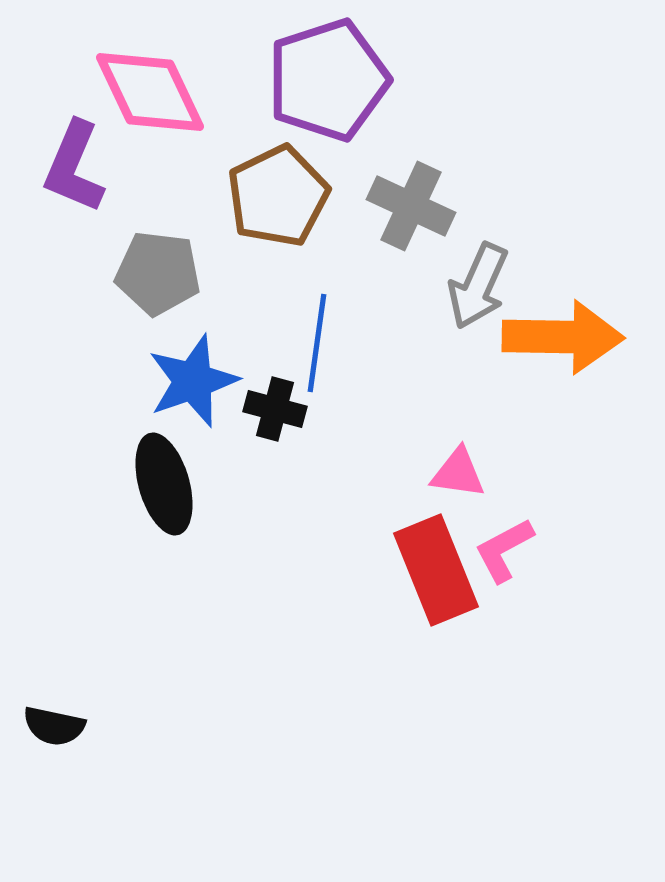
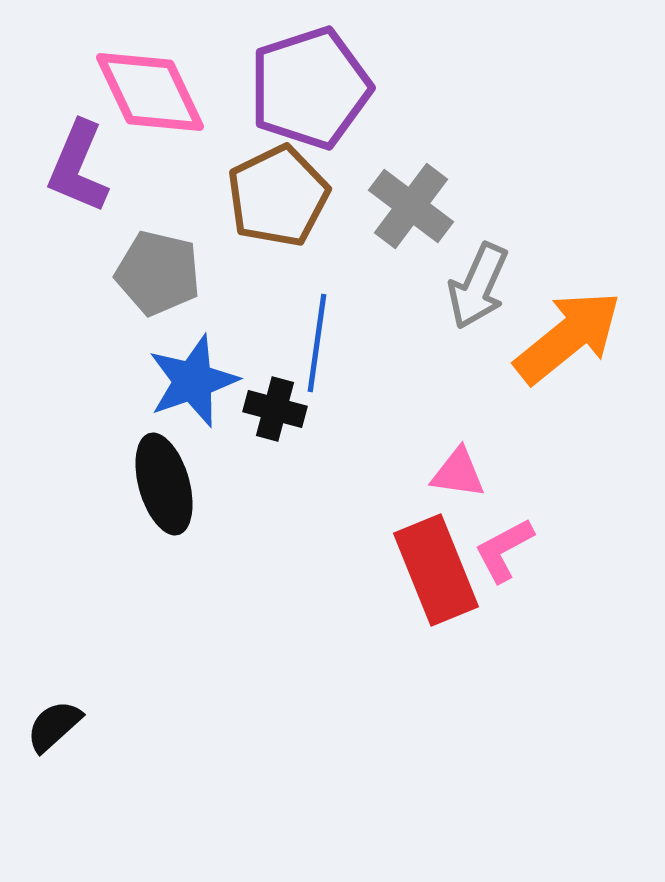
purple pentagon: moved 18 px left, 8 px down
purple L-shape: moved 4 px right
gray cross: rotated 12 degrees clockwise
gray pentagon: rotated 6 degrees clockwise
orange arrow: moved 5 px right; rotated 40 degrees counterclockwise
black semicircle: rotated 126 degrees clockwise
